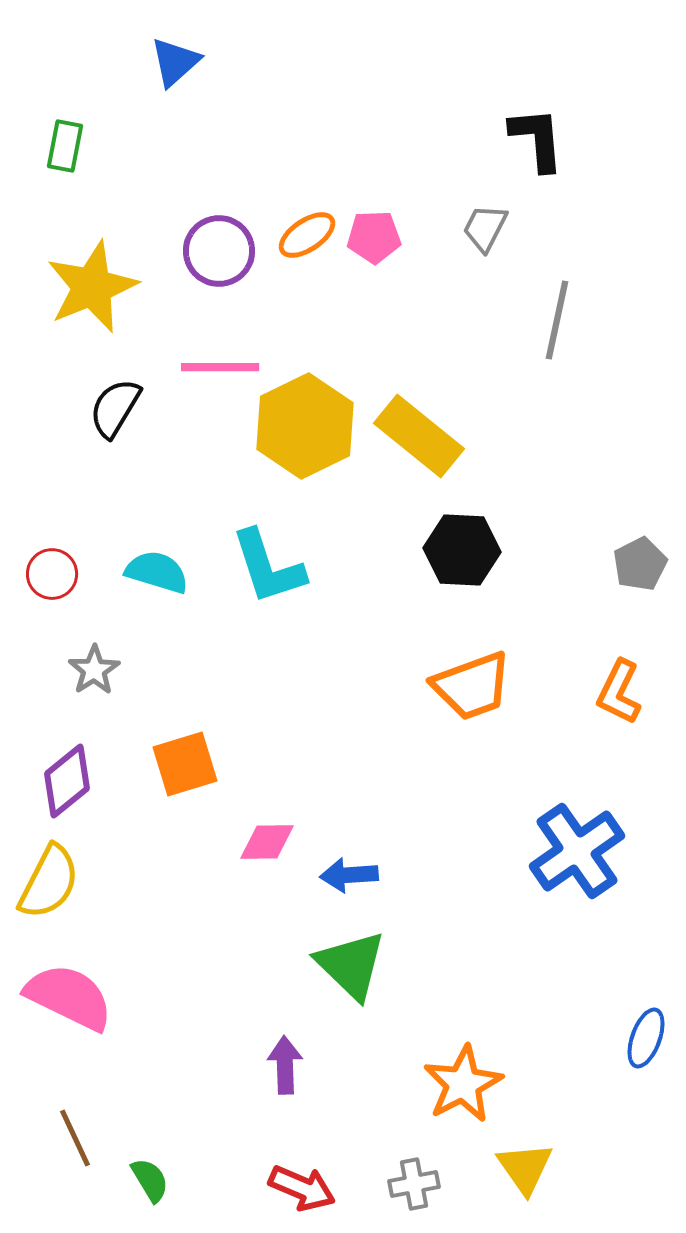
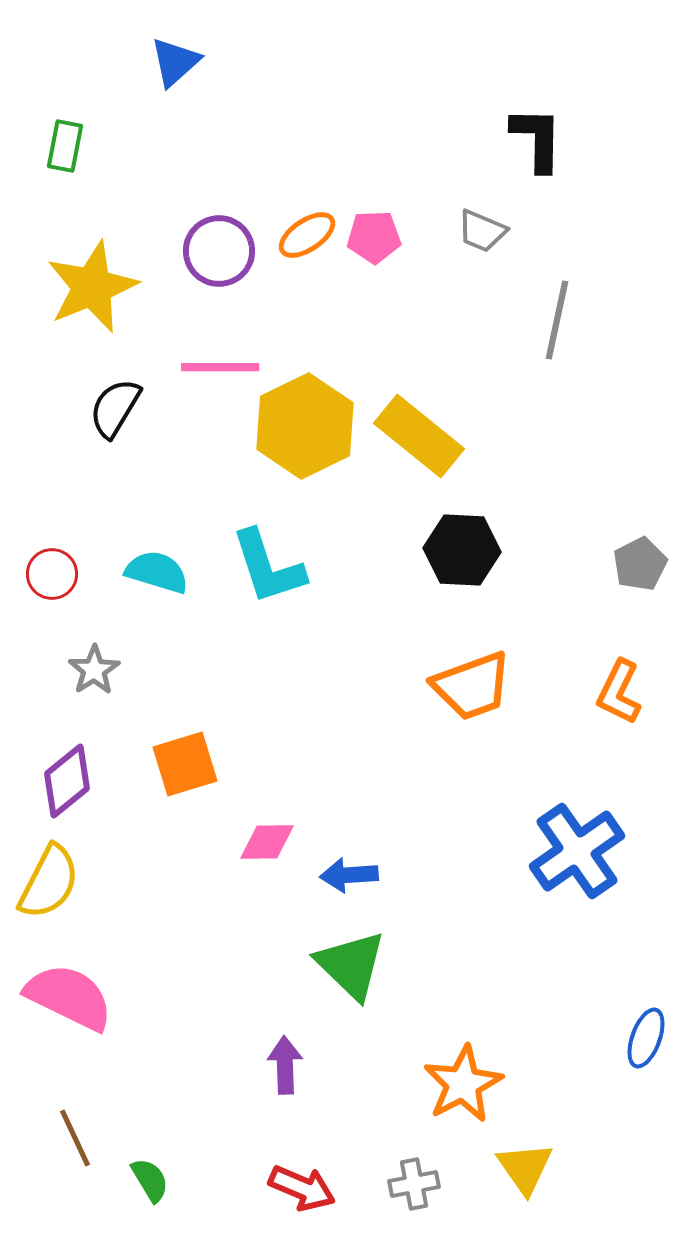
black L-shape: rotated 6 degrees clockwise
gray trapezoid: moved 3 px left, 3 px down; rotated 94 degrees counterclockwise
